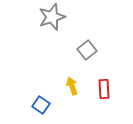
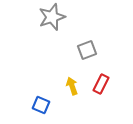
gray square: rotated 18 degrees clockwise
red rectangle: moved 3 px left, 5 px up; rotated 30 degrees clockwise
blue square: rotated 12 degrees counterclockwise
